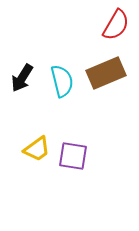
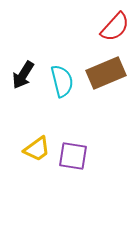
red semicircle: moved 1 px left, 2 px down; rotated 12 degrees clockwise
black arrow: moved 1 px right, 3 px up
